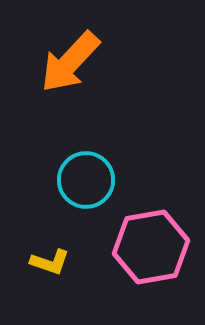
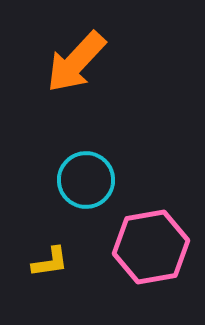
orange arrow: moved 6 px right
yellow L-shape: rotated 27 degrees counterclockwise
